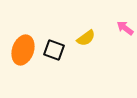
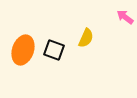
pink arrow: moved 11 px up
yellow semicircle: rotated 30 degrees counterclockwise
